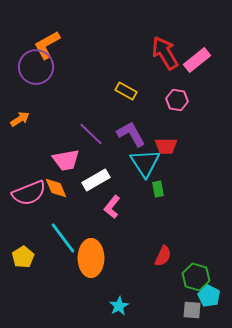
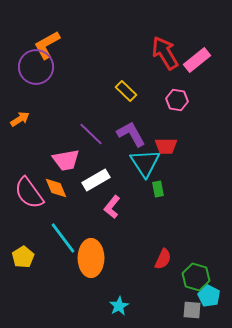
yellow rectangle: rotated 15 degrees clockwise
pink semicircle: rotated 76 degrees clockwise
red semicircle: moved 3 px down
